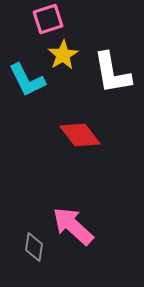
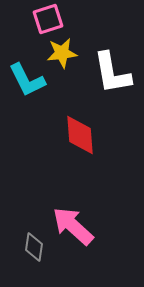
yellow star: moved 1 px left, 2 px up; rotated 24 degrees clockwise
red diamond: rotated 33 degrees clockwise
